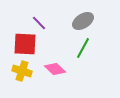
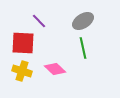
purple line: moved 2 px up
red square: moved 2 px left, 1 px up
green line: rotated 40 degrees counterclockwise
